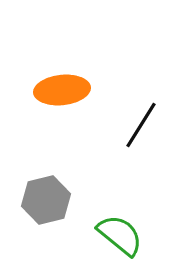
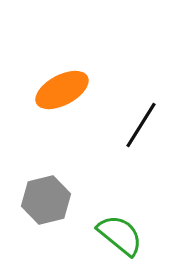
orange ellipse: rotated 22 degrees counterclockwise
